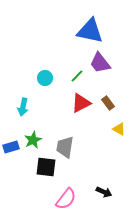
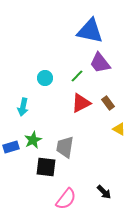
black arrow: rotated 21 degrees clockwise
